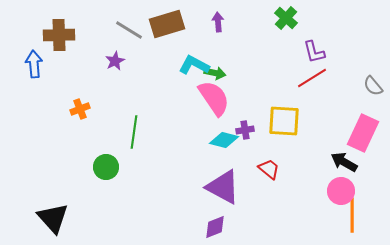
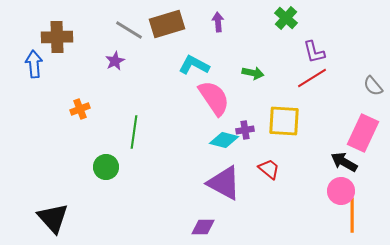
brown cross: moved 2 px left, 2 px down
green arrow: moved 38 px right
purple triangle: moved 1 px right, 4 px up
purple diamond: moved 12 px left; rotated 20 degrees clockwise
